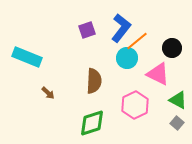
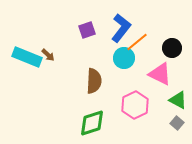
orange line: moved 1 px down
cyan circle: moved 3 px left
pink triangle: moved 2 px right
brown arrow: moved 38 px up
